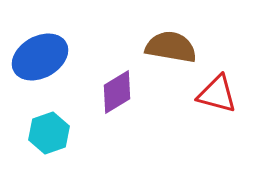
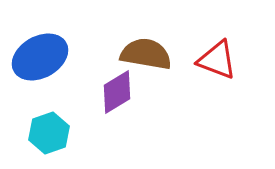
brown semicircle: moved 25 px left, 7 px down
red triangle: moved 34 px up; rotated 6 degrees clockwise
